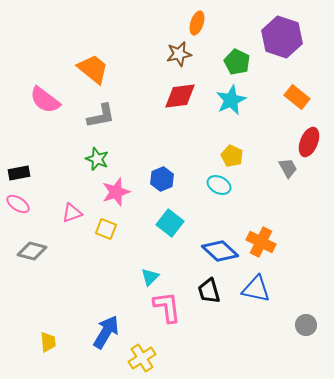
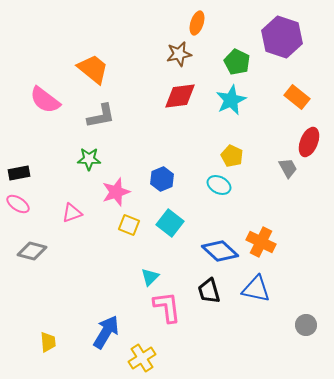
green star: moved 8 px left; rotated 20 degrees counterclockwise
yellow square: moved 23 px right, 4 px up
